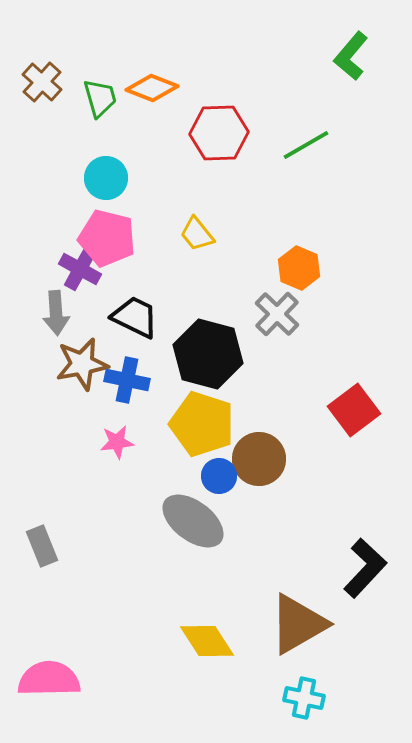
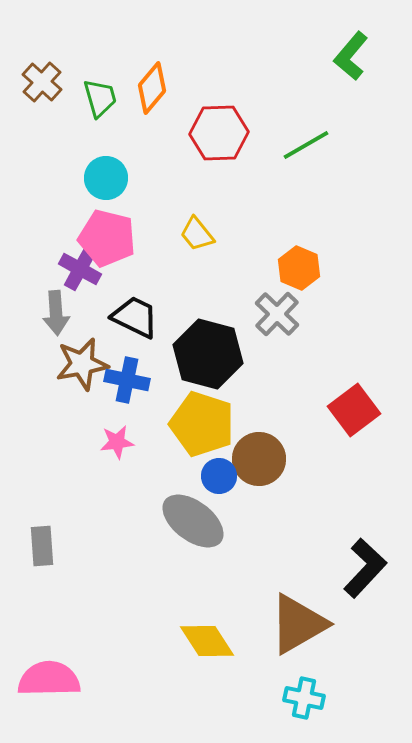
orange diamond: rotated 72 degrees counterclockwise
gray rectangle: rotated 18 degrees clockwise
